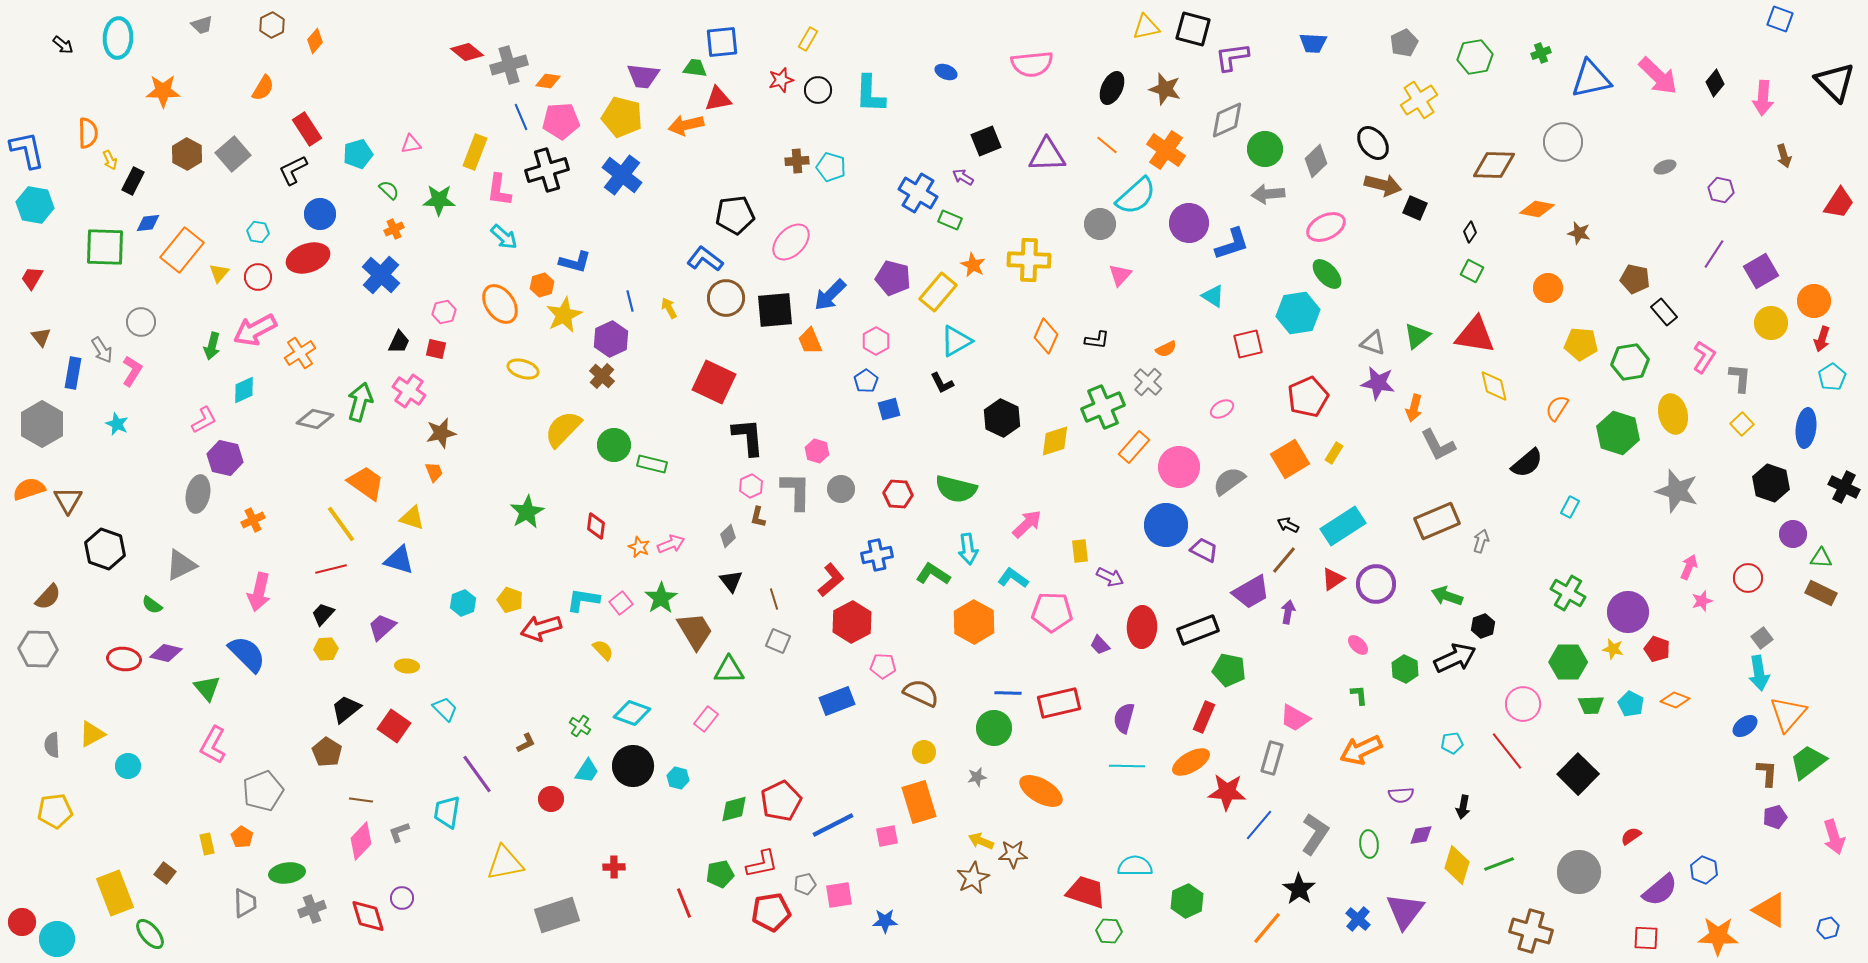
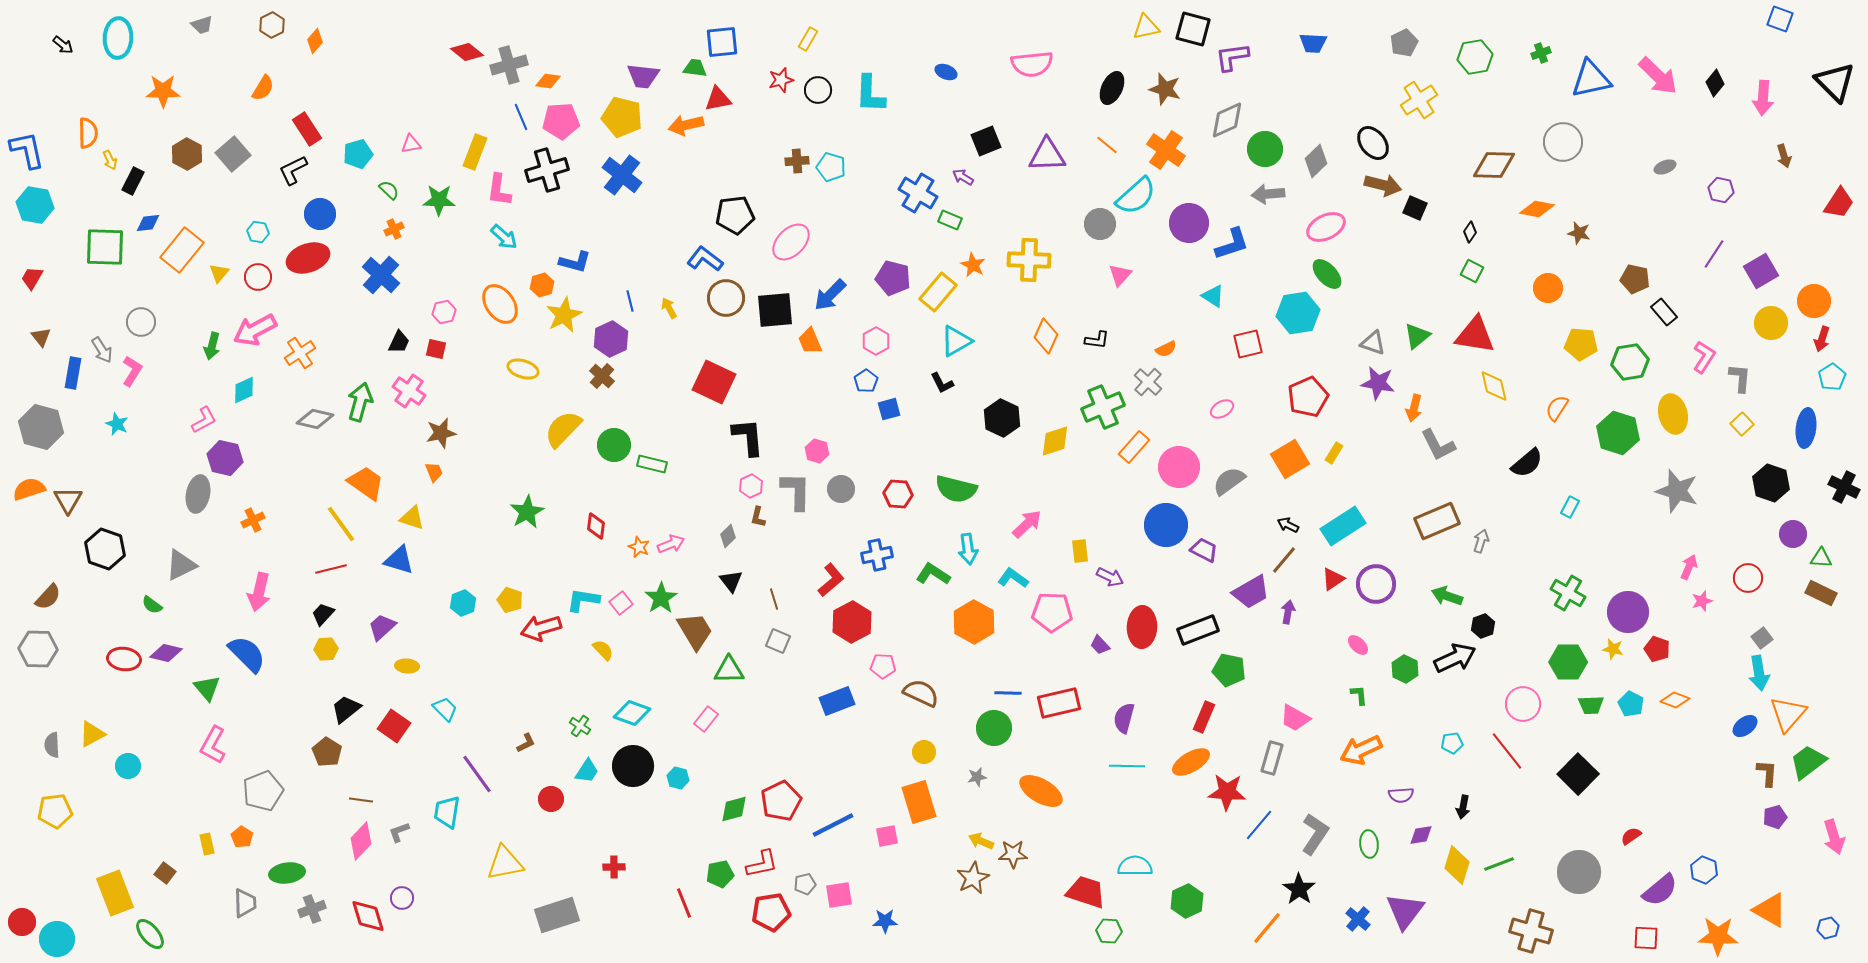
gray hexagon at (42, 424): moved 1 px left, 3 px down; rotated 15 degrees counterclockwise
